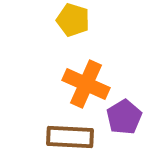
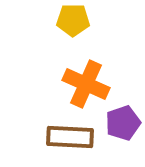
yellow pentagon: rotated 16 degrees counterclockwise
purple pentagon: moved 1 px left, 6 px down; rotated 12 degrees clockwise
